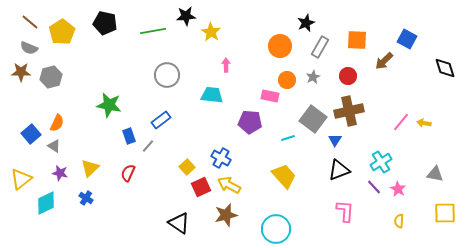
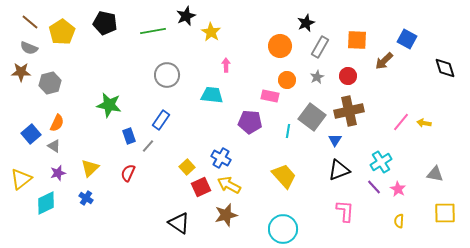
black star at (186, 16): rotated 18 degrees counterclockwise
gray hexagon at (51, 77): moved 1 px left, 6 px down
gray star at (313, 77): moved 4 px right
gray square at (313, 119): moved 1 px left, 2 px up
blue rectangle at (161, 120): rotated 18 degrees counterclockwise
cyan line at (288, 138): moved 7 px up; rotated 64 degrees counterclockwise
purple star at (60, 173): moved 2 px left; rotated 28 degrees counterclockwise
cyan circle at (276, 229): moved 7 px right
